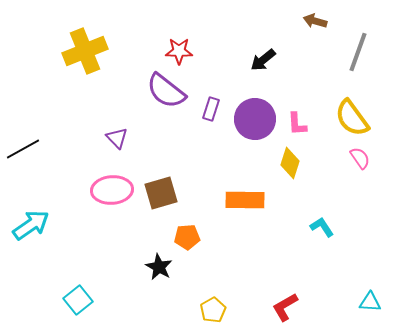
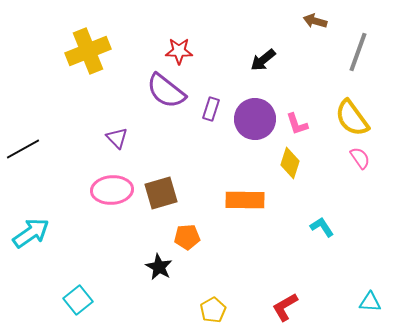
yellow cross: moved 3 px right
pink L-shape: rotated 15 degrees counterclockwise
cyan arrow: moved 8 px down
